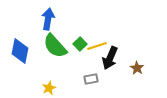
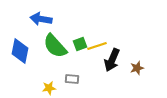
blue arrow: moved 7 px left; rotated 90 degrees counterclockwise
green square: rotated 24 degrees clockwise
black arrow: moved 2 px right, 2 px down
brown star: rotated 24 degrees clockwise
gray rectangle: moved 19 px left; rotated 16 degrees clockwise
yellow star: rotated 16 degrees clockwise
